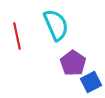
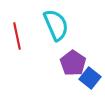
blue square: moved 1 px left, 4 px up; rotated 25 degrees counterclockwise
